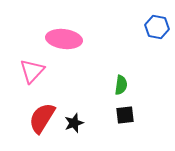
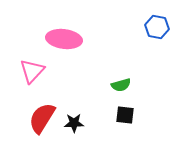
green semicircle: rotated 66 degrees clockwise
black square: rotated 12 degrees clockwise
black star: rotated 18 degrees clockwise
